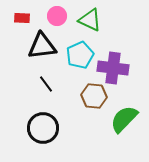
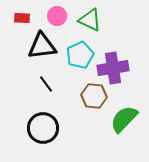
purple cross: rotated 16 degrees counterclockwise
